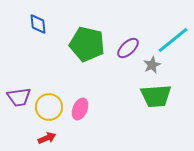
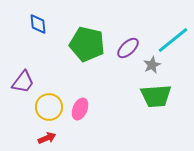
purple trapezoid: moved 4 px right, 15 px up; rotated 45 degrees counterclockwise
